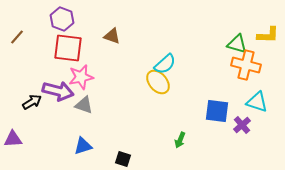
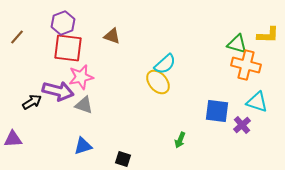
purple hexagon: moved 1 px right, 4 px down; rotated 20 degrees clockwise
